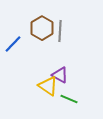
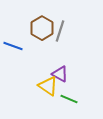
gray line: rotated 15 degrees clockwise
blue line: moved 2 px down; rotated 66 degrees clockwise
purple triangle: moved 1 px up
